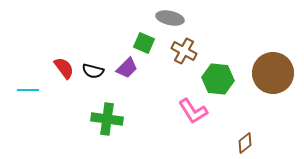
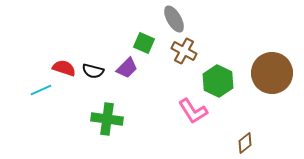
gray ellipse: moved 4 px right, 1 px down; rotated 48 degrees clockwise
red semicircle: rotated 35 degrees counterclockwise
brown circle: moved 1 px left
green hexagon: moved 2 px down; rotated 20 degrees clockwise
cyan line: moved 13 px right; rotated 25 degrees counterclockwise
